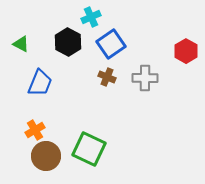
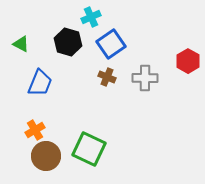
black hexagon: rotated 12 degrees counterclockwise
red hexagon: moved 2 px right, 10 px down
